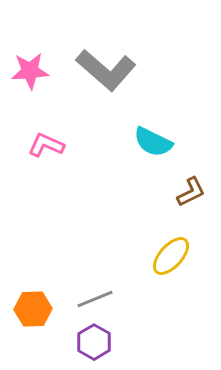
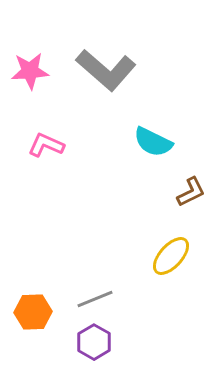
orange hexagon: moved 3 px down
